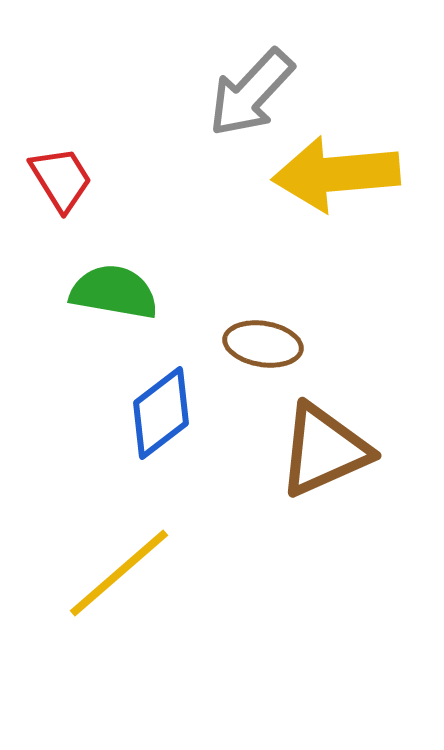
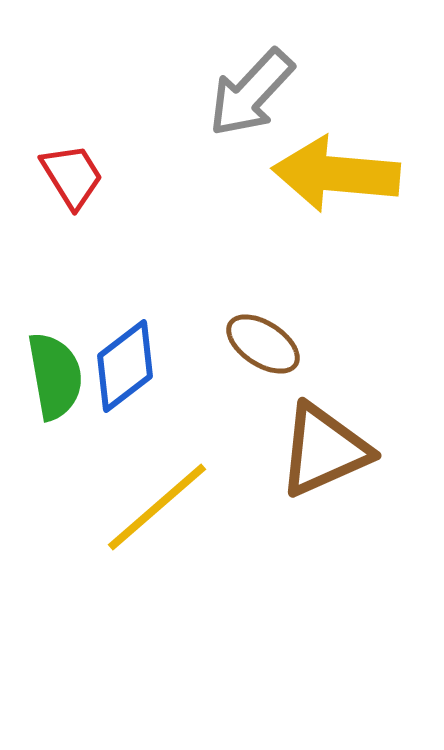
yellow arrow: rotated 10 degrees clockwise
red trapezoid: moved 11 px right, 3 px up
green semicircle: moved 59 px left, 84 px down; rotated 70 degrees clockwise
brown ellipse: rotated 24 degrees clockwise
blue diamond: moved 36 px left, 47 px up
yellow line: moved 38 px right, 66 px up
